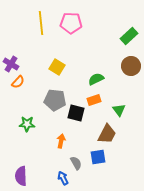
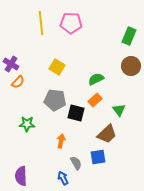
green rectangle: rotated 24 degrees counterclockwise
orange rectangle: moved 1 px right; rotated 24 degrees counterclockwise
brown trapezoid: rotated 20 degrees clockwise
